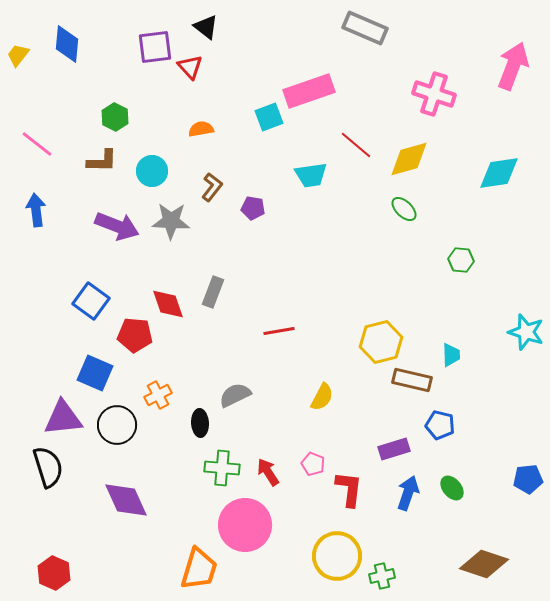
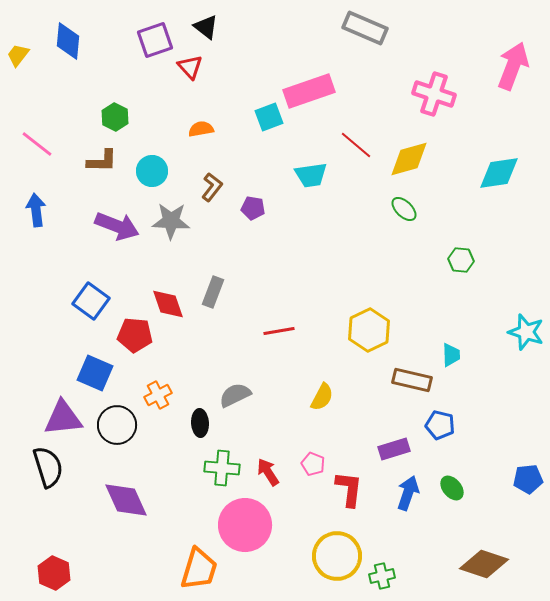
blue diamond at (67, 44): moved 1 px right, 3 px up
purple square at (155, 47): moved 7 px up; rotated 12 degrees counterclockwise
yellow hexagon at (381, 342): moved 12 px left, 12 px up; rotated 12 degrees counterclockwise
